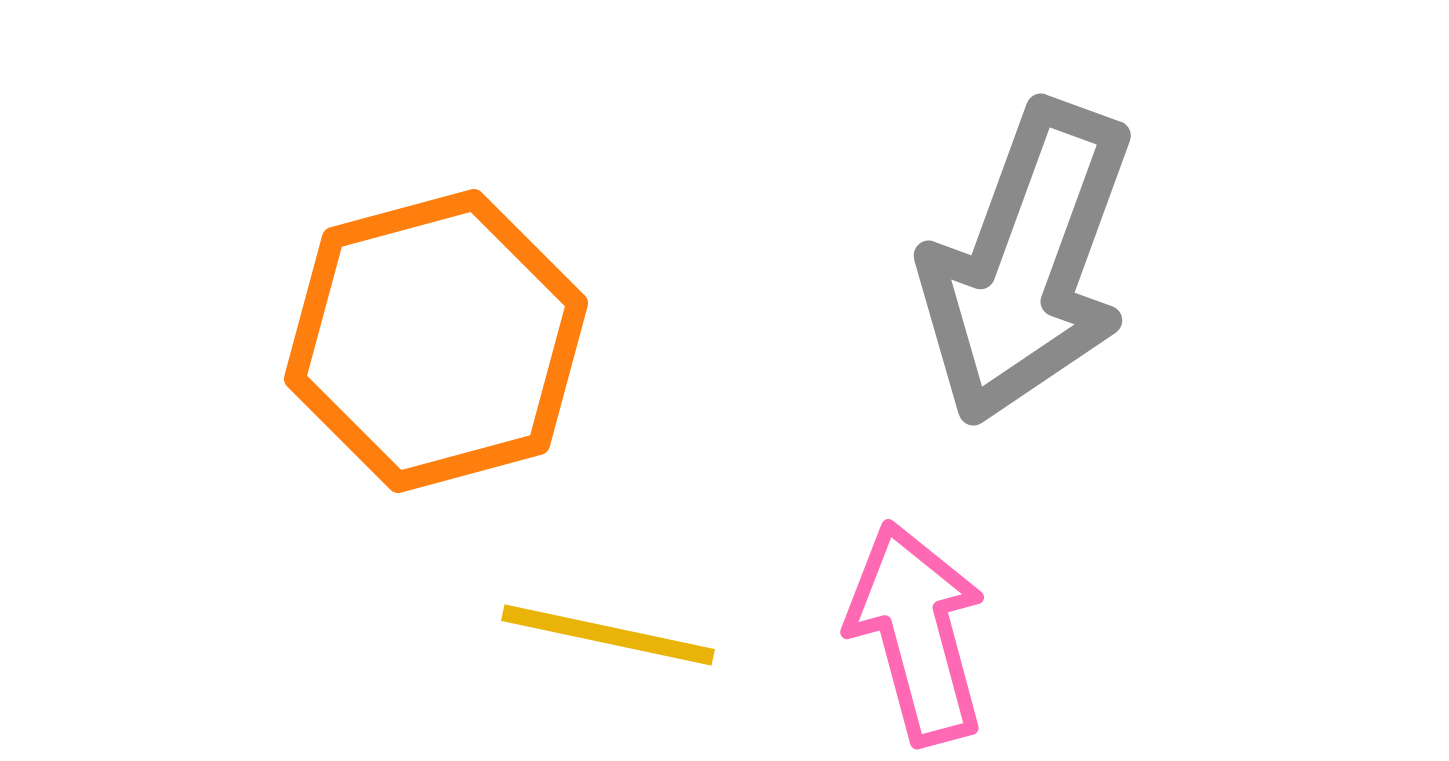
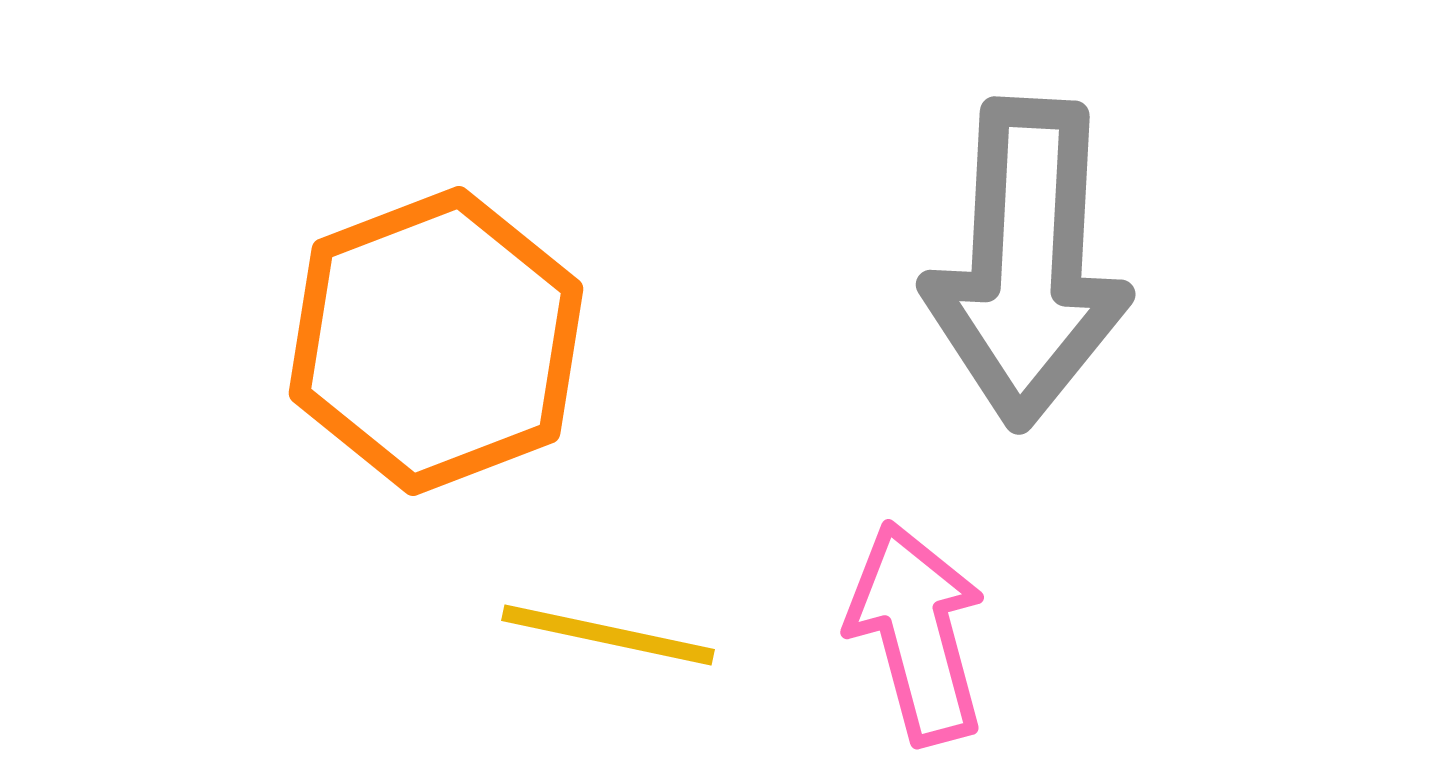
gray arrow: rotated 17 degrees counterclockwise
orange hexagon: rotated 6 degrees counterclockwise
